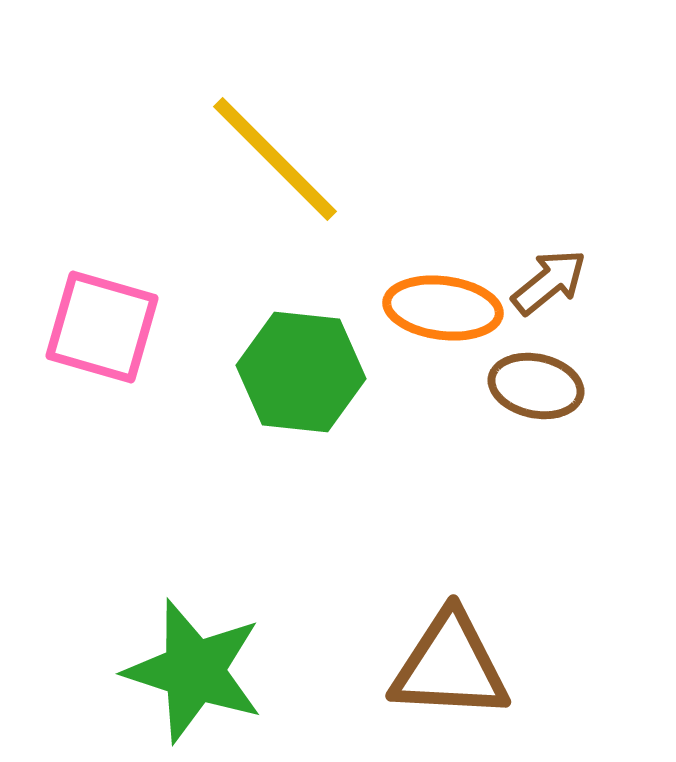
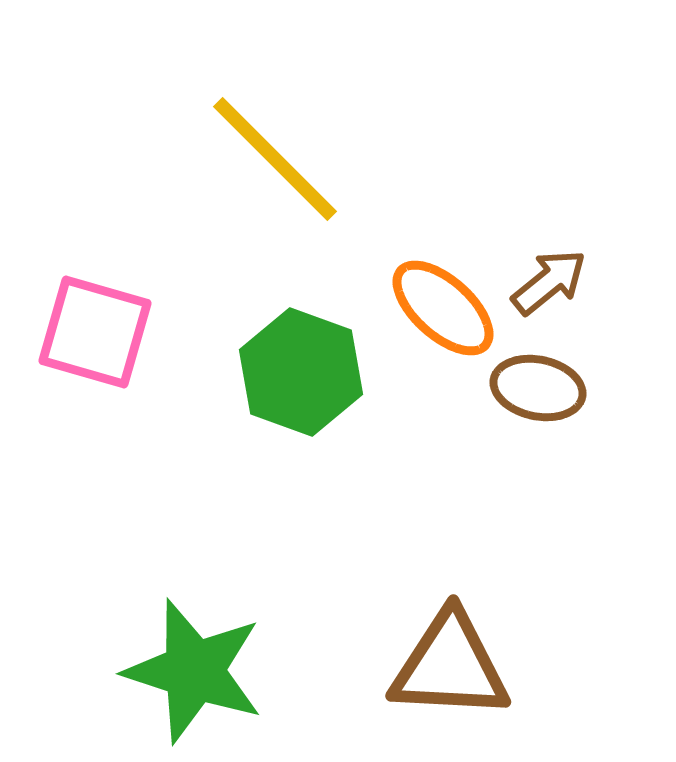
orange ellipse: rotated 35 degrees clockwise
pink square: moved 7 px left, 5 px down
green hexagon: rotated 14 degrees clockwise
brown ellipse: moved 2 px right, 2 px down
